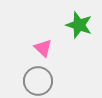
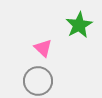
green star: rotated 24 degrees clockwise
